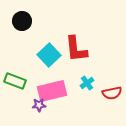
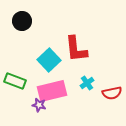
cyan square: moved 5 px down
purple star: rotated 16 degrees clockwise
